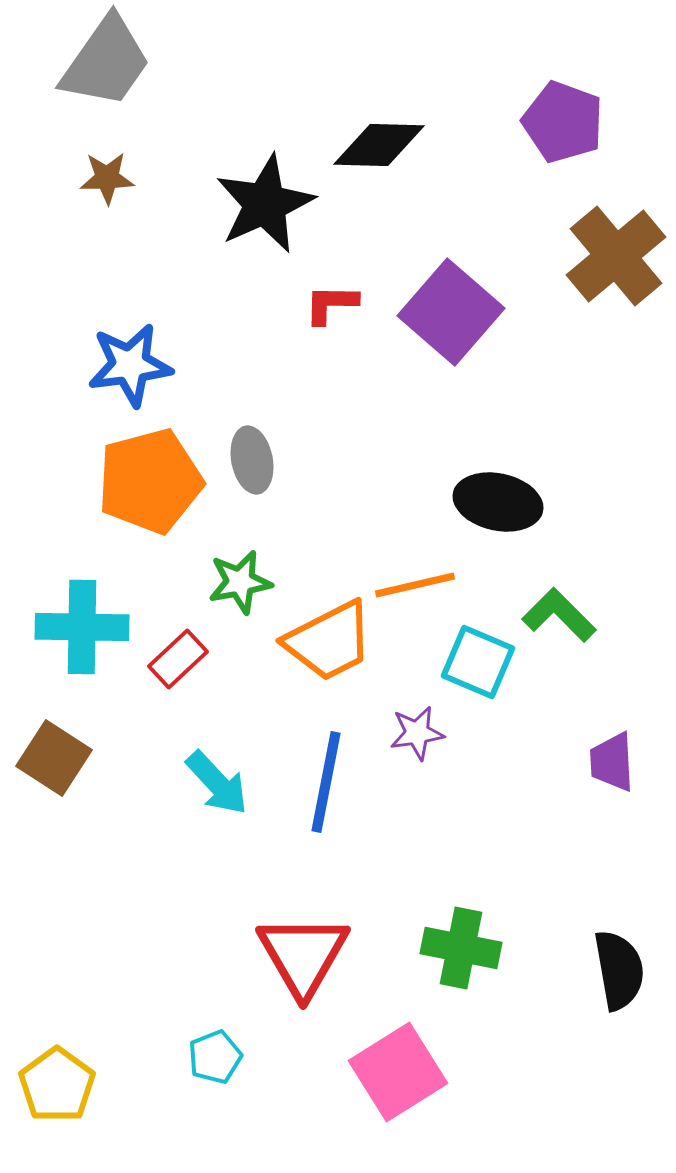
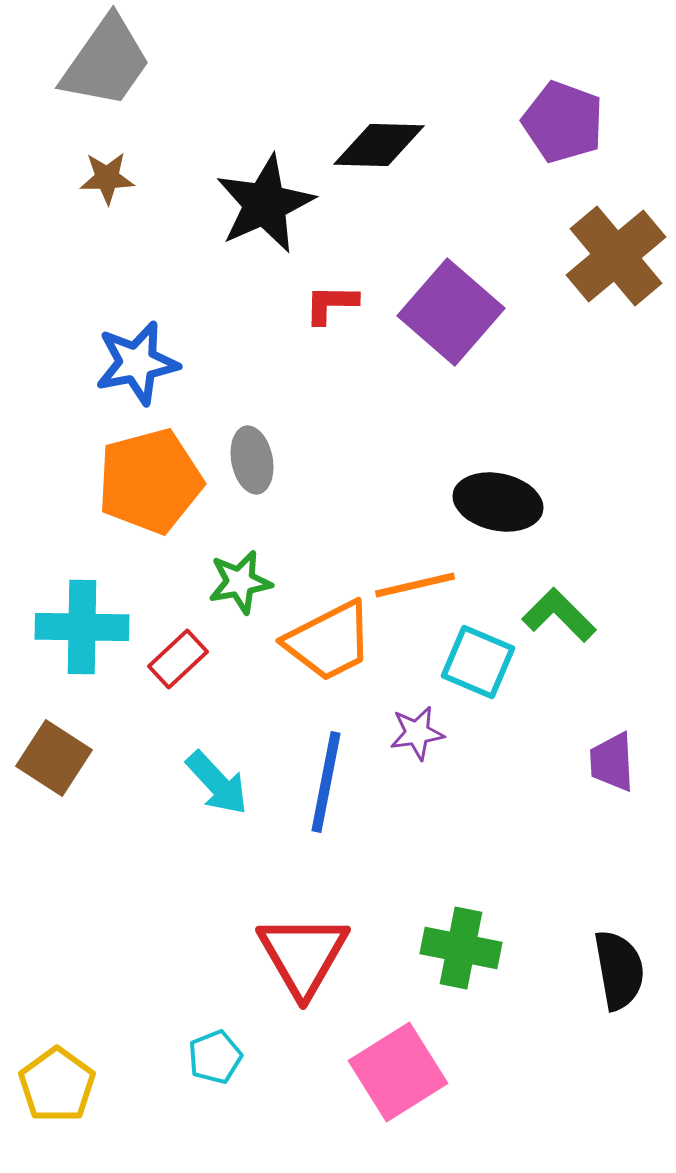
blue star: moved 7 px right, 2 px up; rotated 4 degrees counterclockwise
